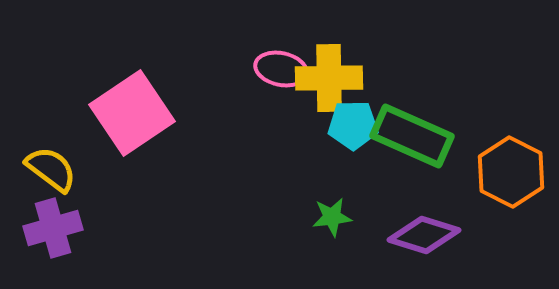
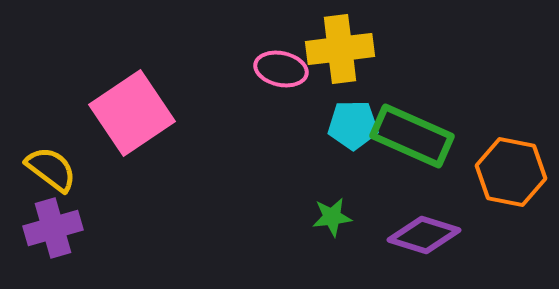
yellow cross: moved 11 px right, 29 px up; rotated 6 degrees counterclockwise
orange hexagon: rotated 16 degrees counterclockwise
